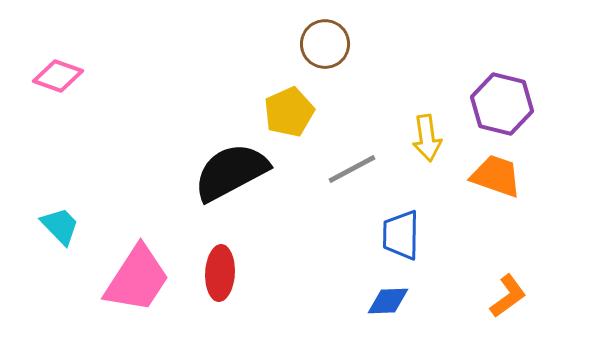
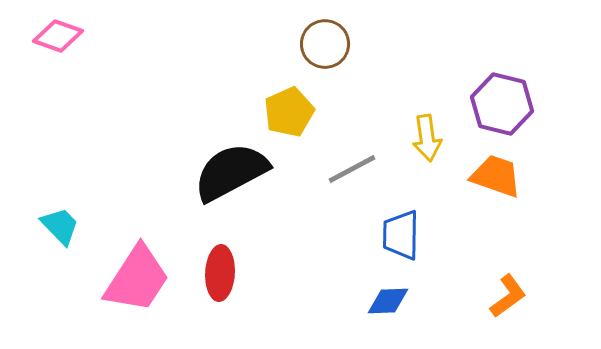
pink diamond: moved 40 px up
